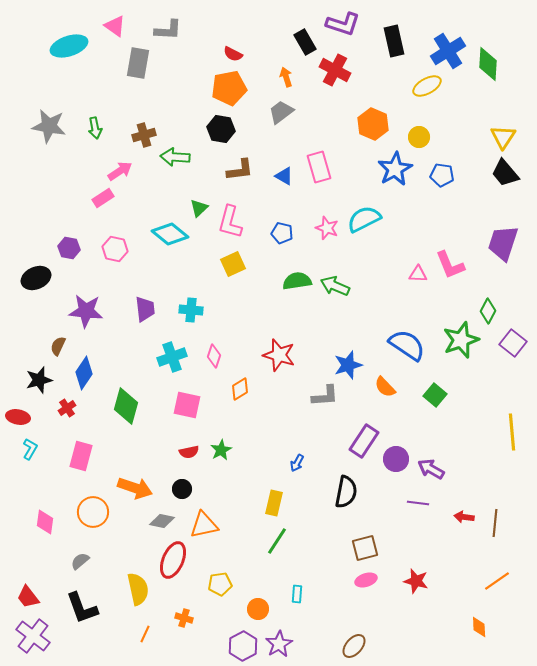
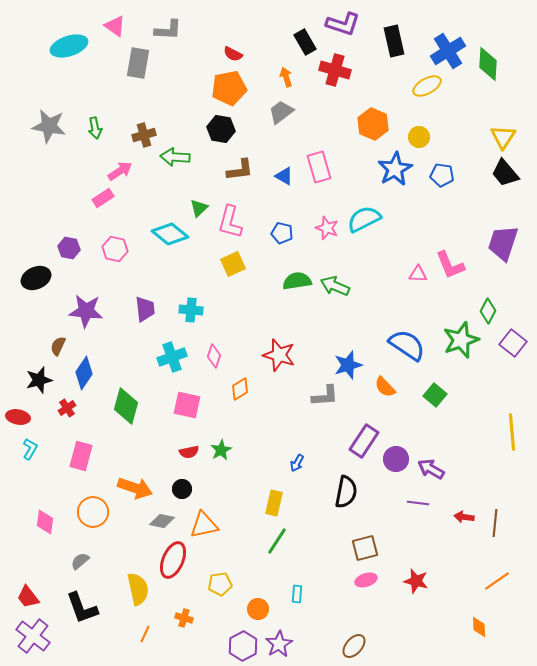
red cross at (335, 70): rotated 12 degrees counterclockwise
